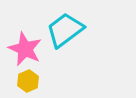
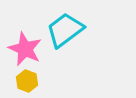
yellow hexagon: moved 1 px left; rotated 15 degrees counterclockwise
